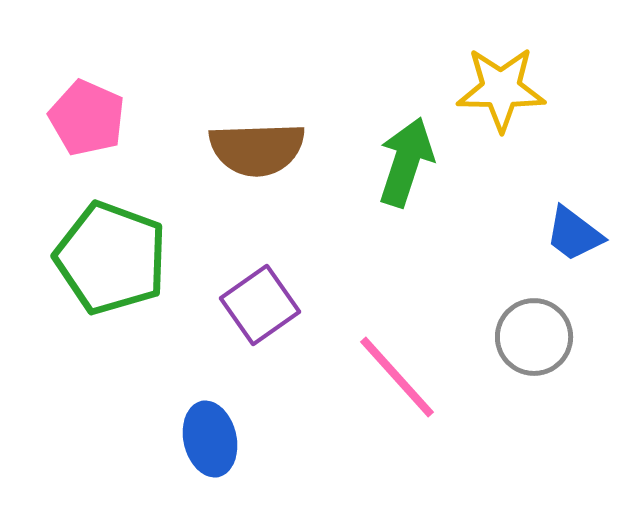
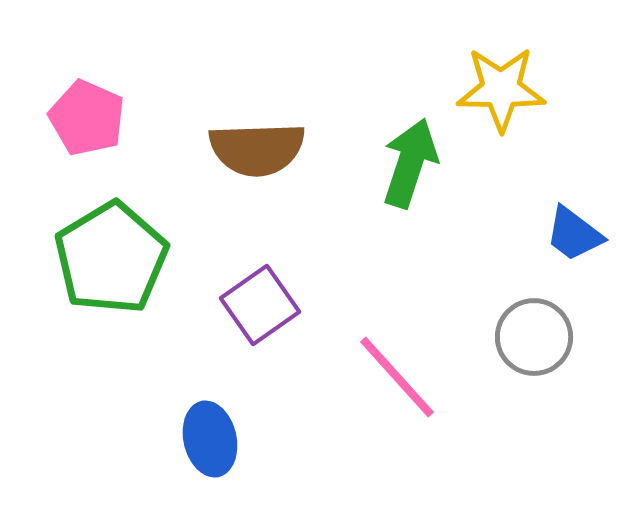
green arrow: moved 4 px right, 1 px down
green pentagon: rotated 21 degrees clockwise
